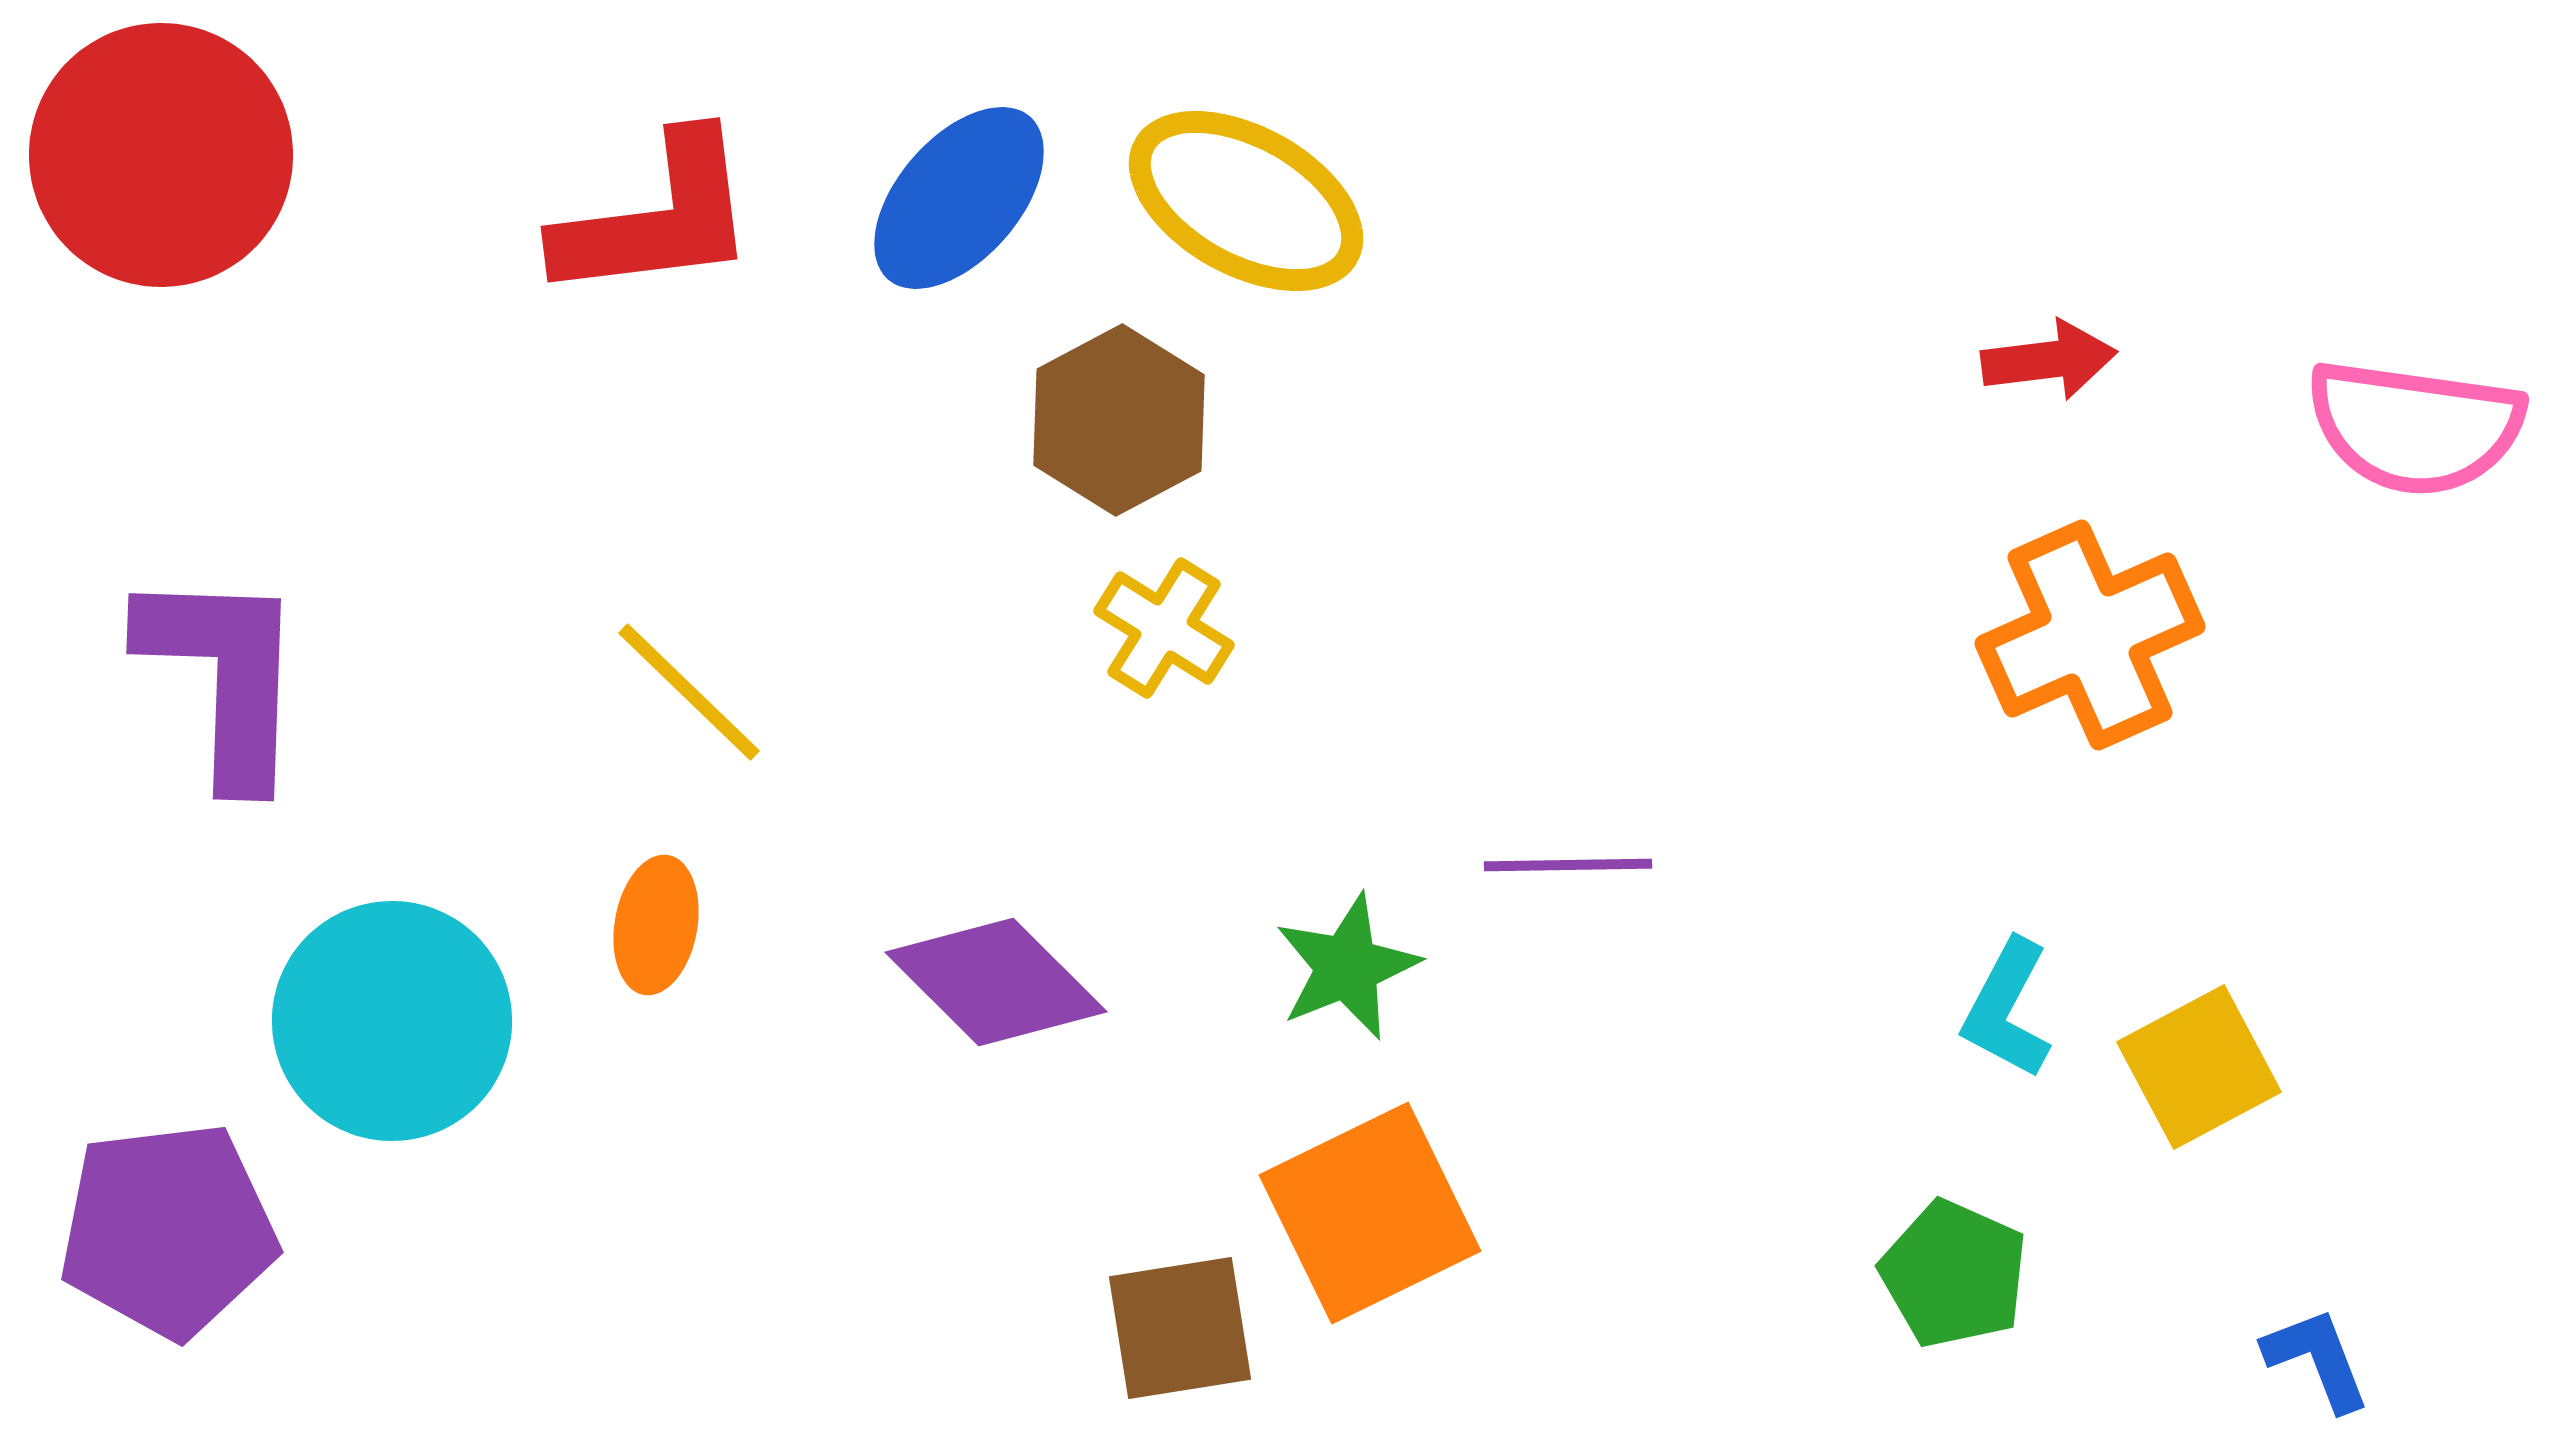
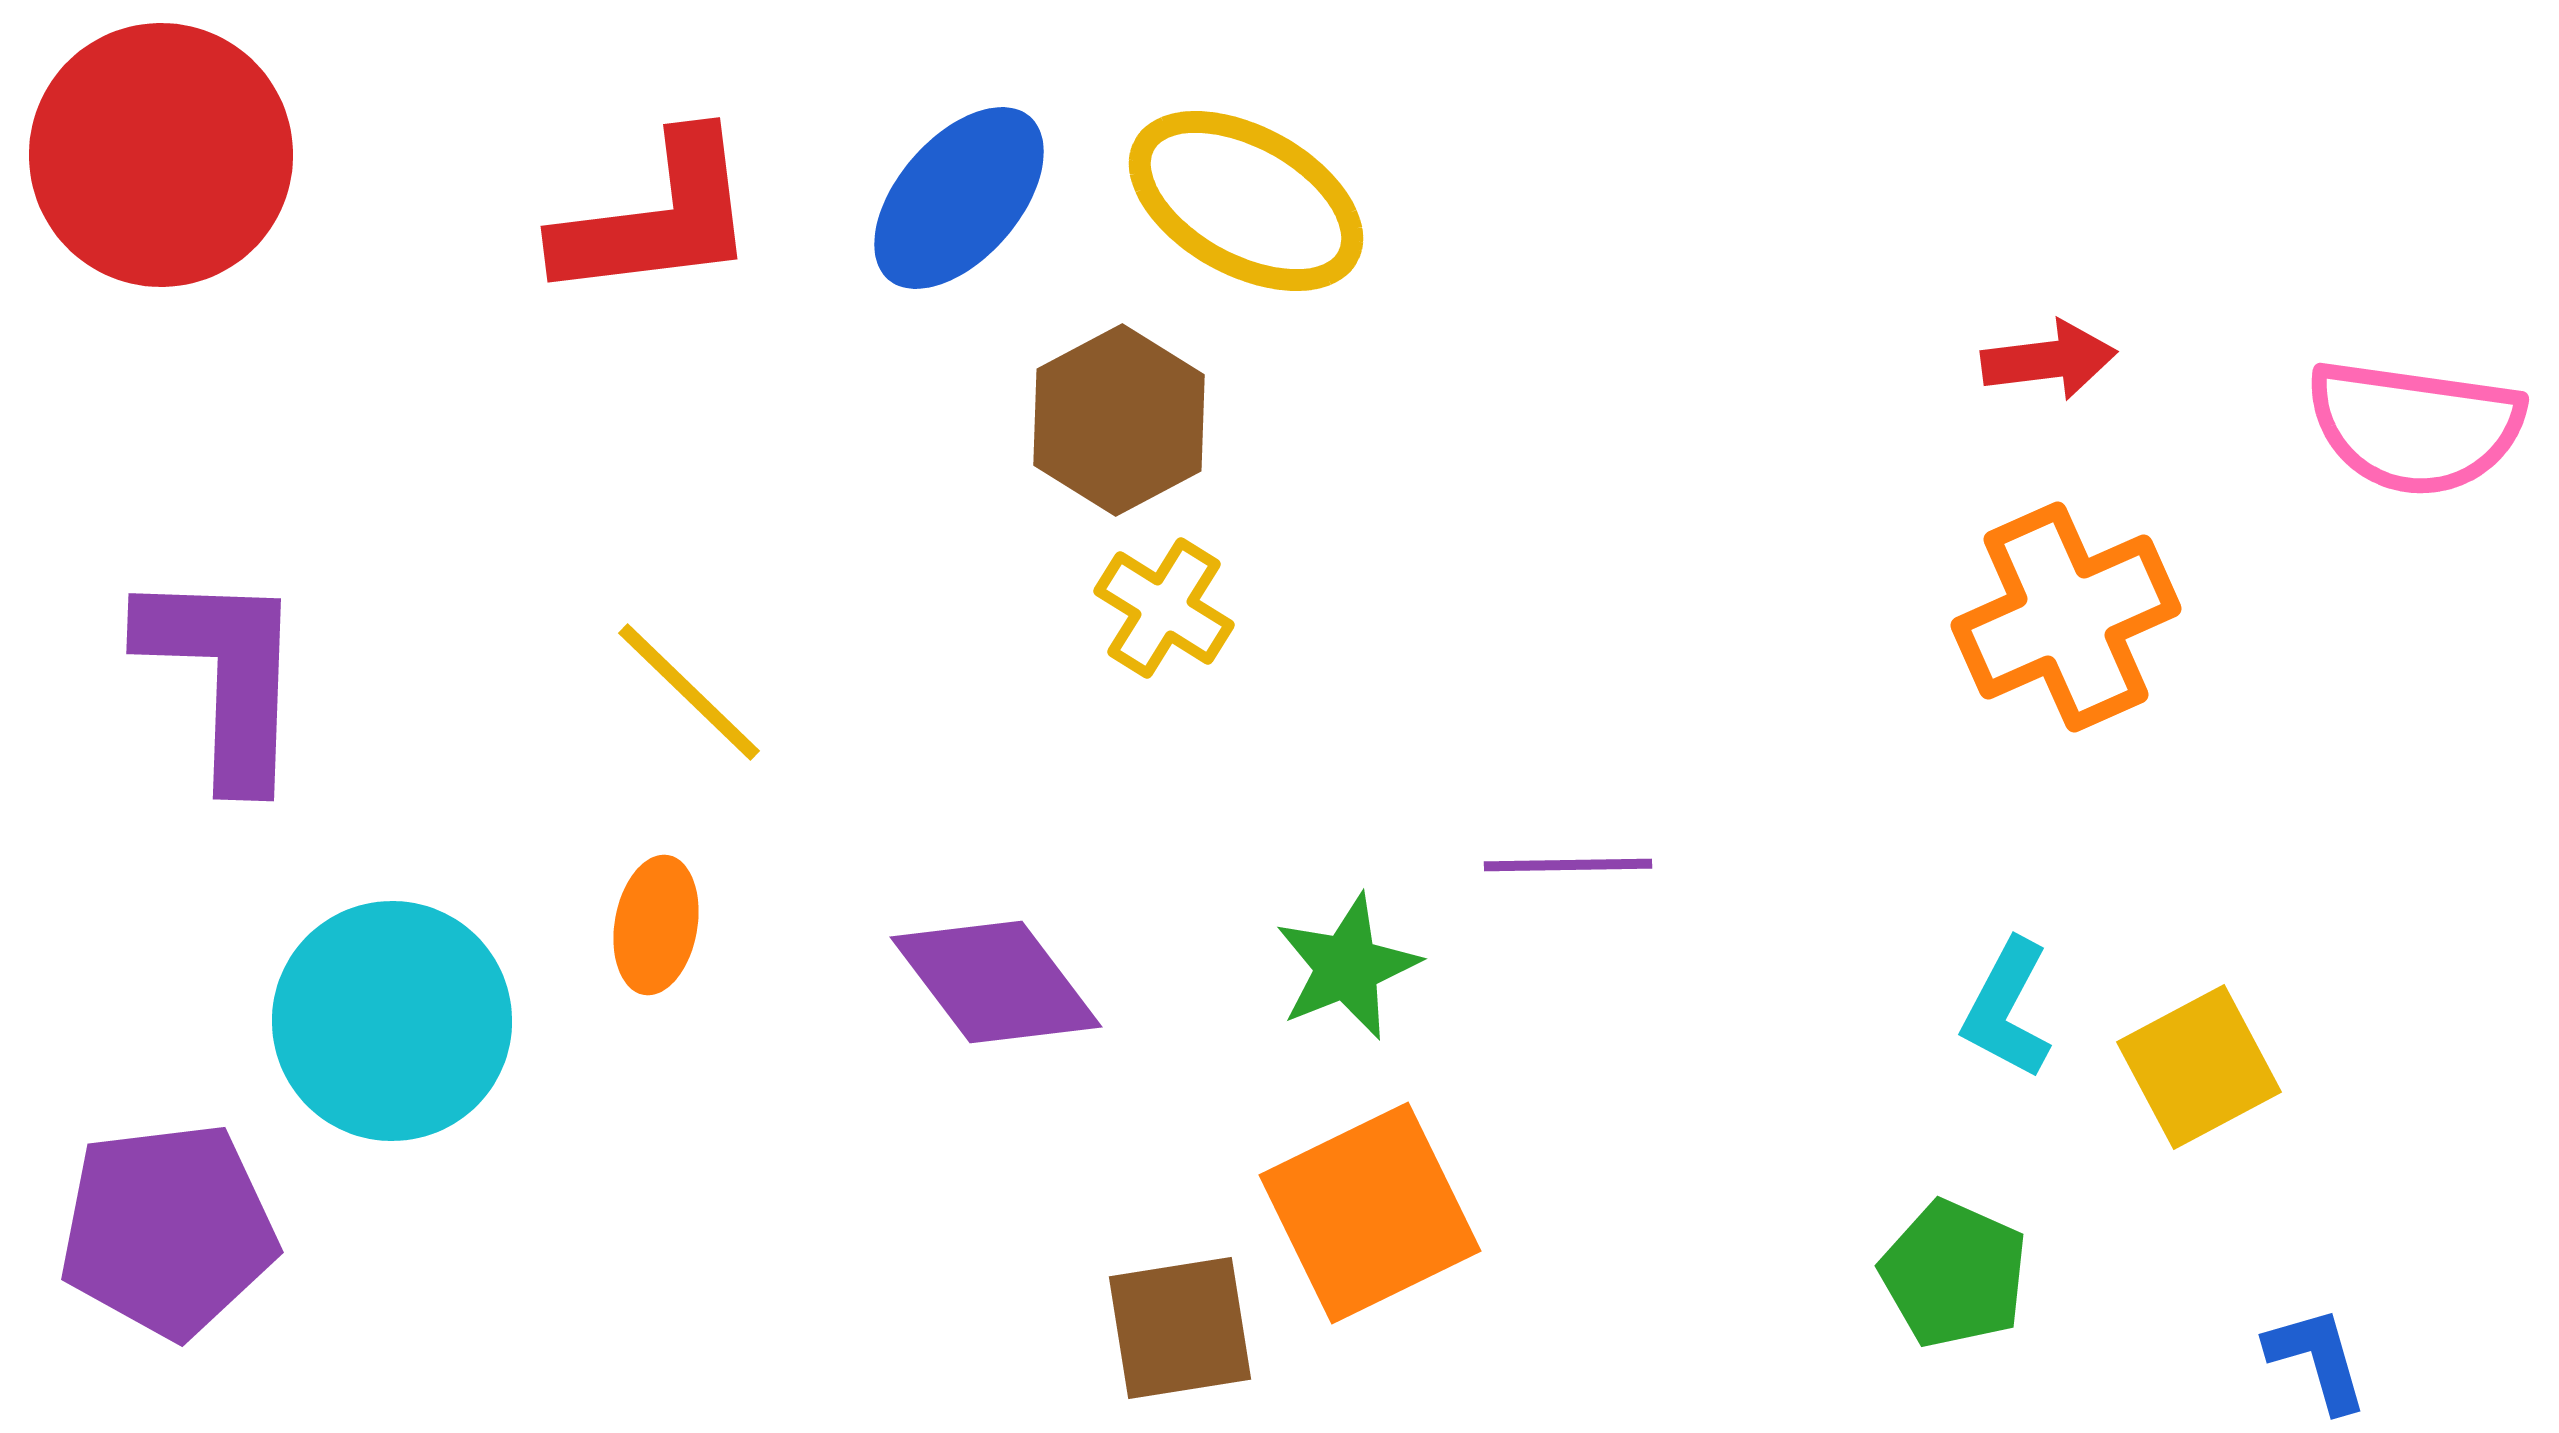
yellow cross: moved 20 px up
orange cross: moved 24 px left, 18 px up
purple diamond: rotated 8 degrees clockwise
blue L-shape: rotated 5 degrees clockwise
